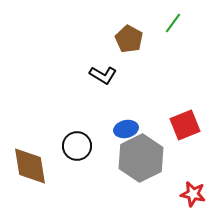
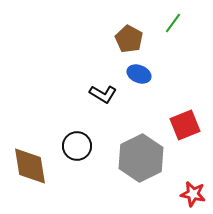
black L-shape: moved 19 px down
blue ellipse: moved 13 px right, 55 px up; rotated 35 degrees clockwise
